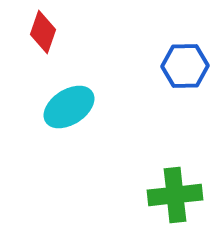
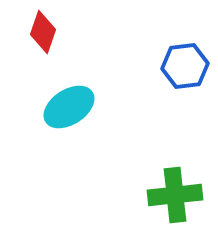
blue hexagon: rotated 6 degrees counterclockwise
